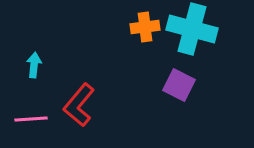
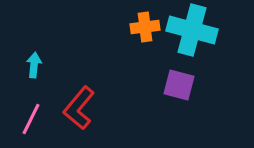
cyan cross: moved 1 px down
purple square: rotated 12 degrees counterclockwise
red L-shape: moved 3 px down
pink line: rotated 60 degrees counterclockwise
